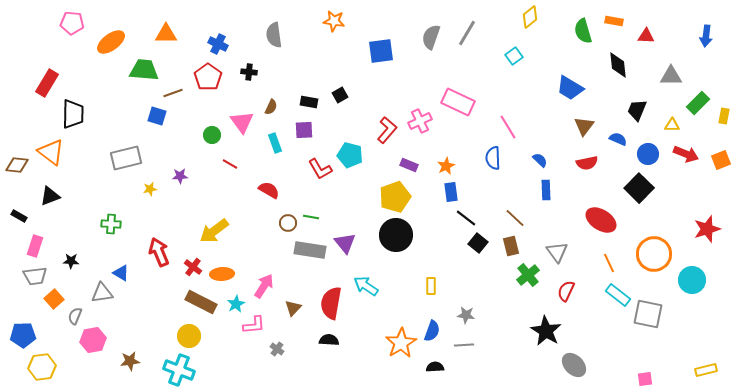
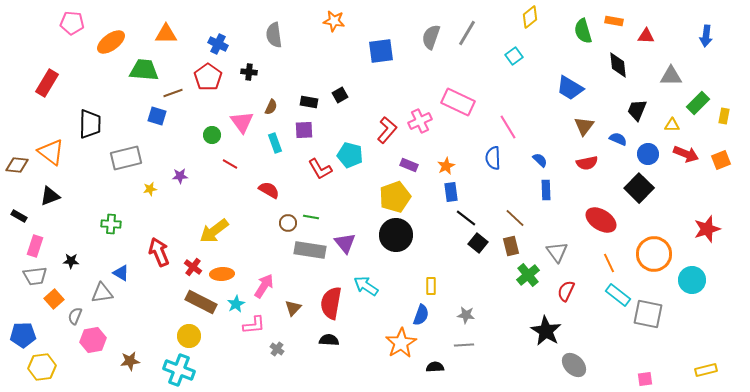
black trapezoid at (73, 114): moved 17 px right, 10 px down
blue semicircle at (432, 331): moved 11 px left, 16 px up
